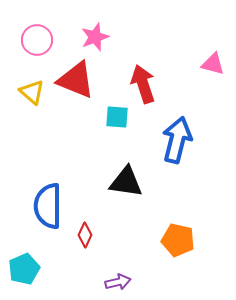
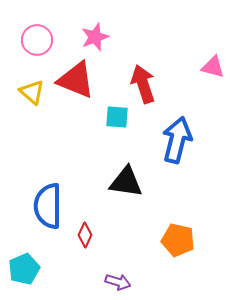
pink triangle: moved 3 px down
purple arrow: rotated 30 degrees clockwise
